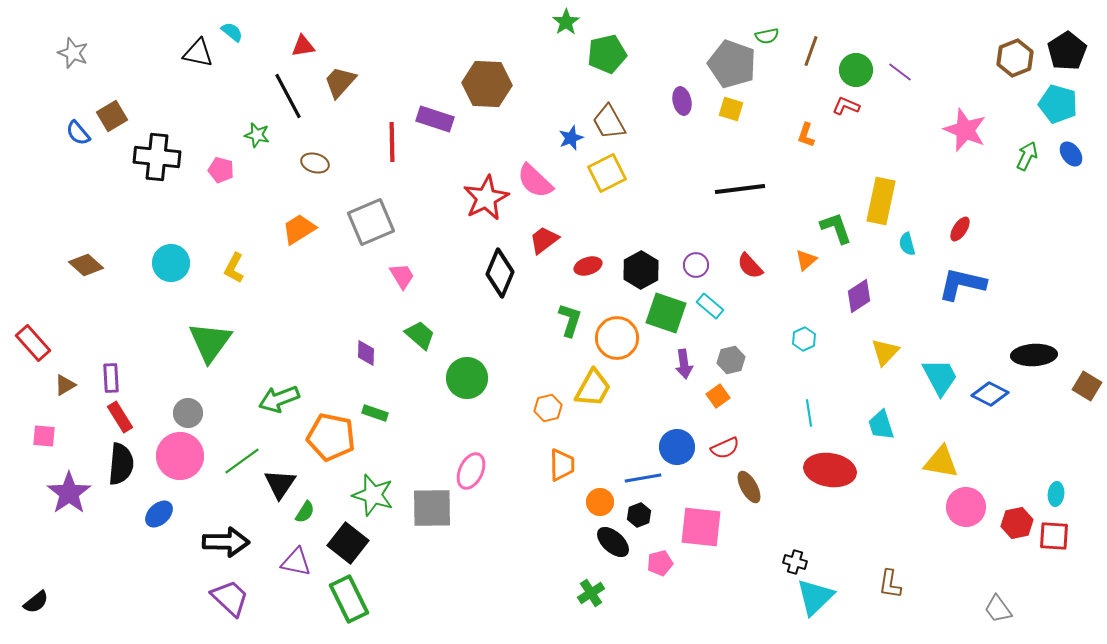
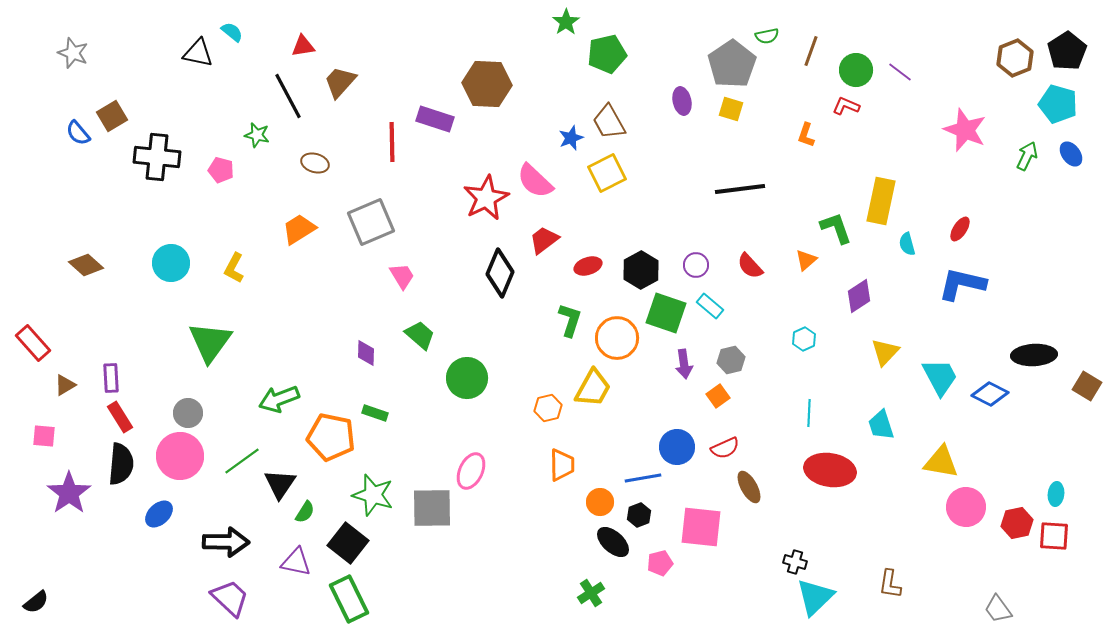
gray pentagon at (732, 64): rotated 18 degrees clockwise
cyan line at (809, 413): rotated 12 degrees clockwise
